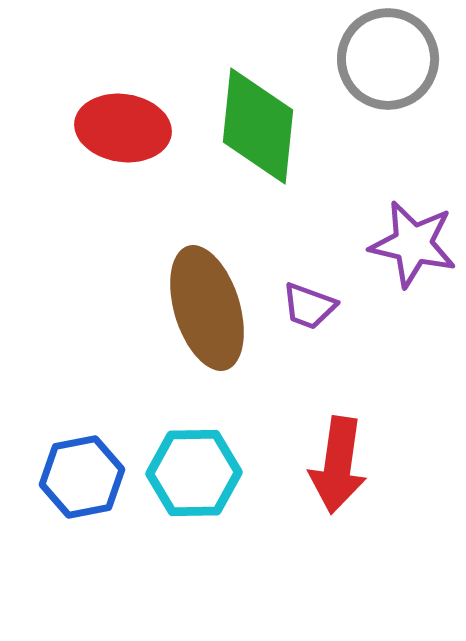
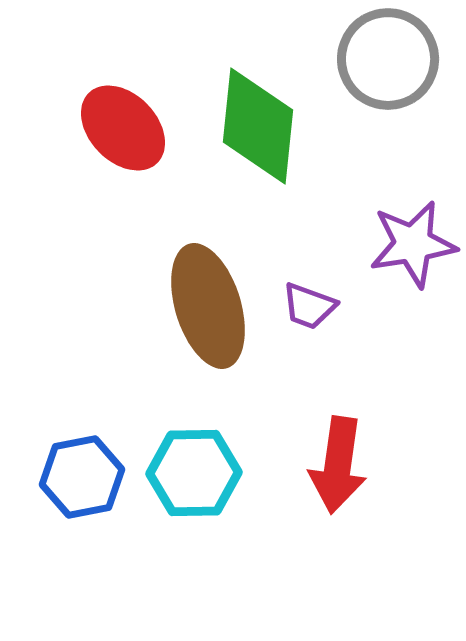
red ellipse: rotated 38 degrees clockwise
purple star: rotated 22 degrees counterclockwise
brown ellipse: moved 1 px right, 2 px up
